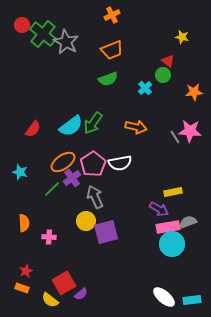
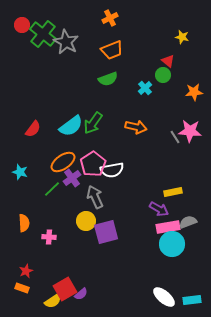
orange cross: moved 2 px left, 3 px down
white semicircle: moved 8 px left, 7 px down
red square: moved 1 px right, 6 px down
yellow semicircle: moved 3 px right, 1 px down; rotated 72 degrees counterclockwise
